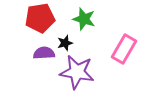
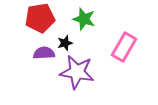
pink rectangle: moved 2 px up
